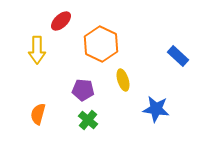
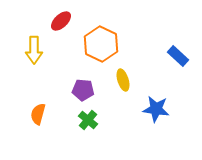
yellow arrow: moved 3 px left
